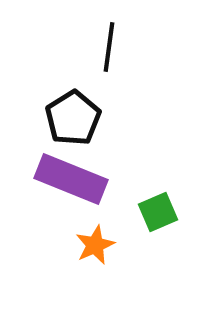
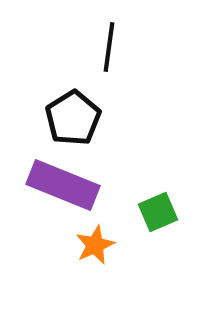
purple rectangle: moved 8 px left, 6 px down
